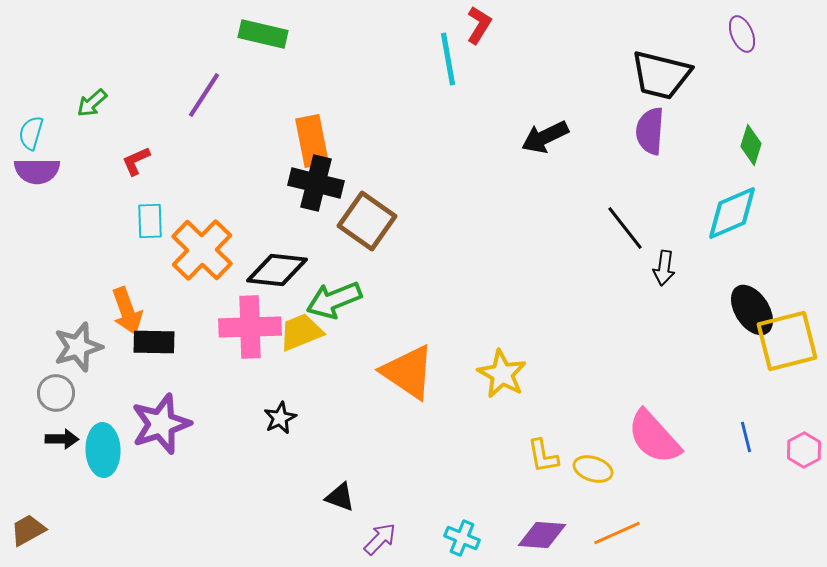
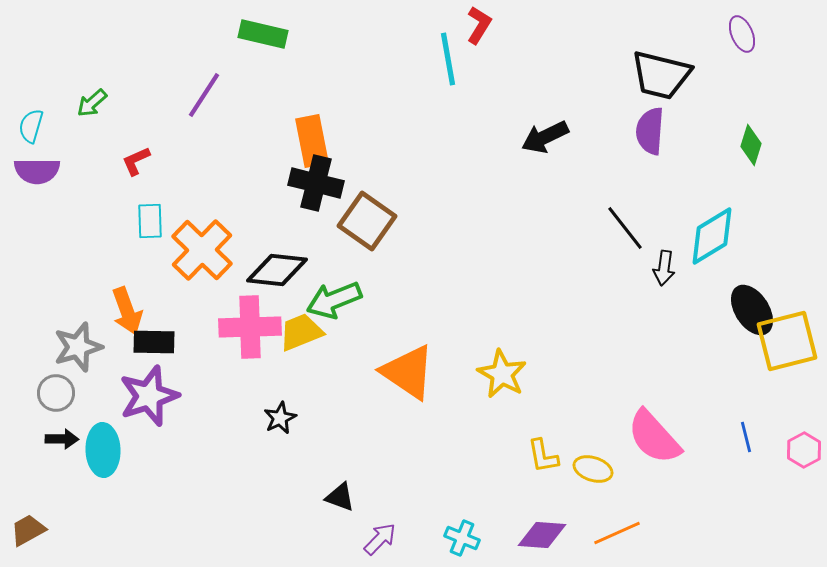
cyan semicircle at (31, 133): moved 7 px up
cyan diamond at (732, 213): moved 20 px left, 23 px down; rotated 8 degrees counterclockwise
purple star at (161, 424): moved 12 px left, 28 px up
